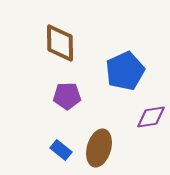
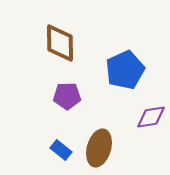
blue pentagon: moved 1 px up
